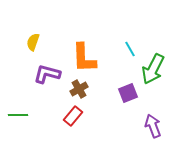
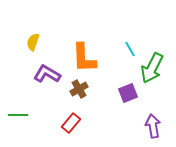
green arrow: moved 1 px left, 1 px up
purple L-shape: rotated 16 degrees clockwise
red rectangle: moved 2 px left, 7 px down
purple arrow: rotated 10 degrees clockwise
